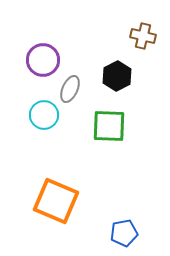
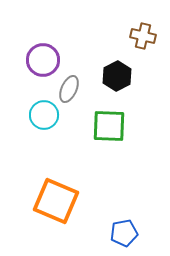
gray ellipse: moved 1 px left
